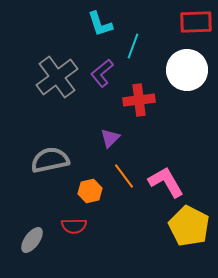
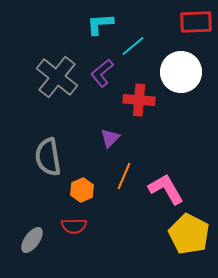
cyan L-shape: rotated 104 degrees clockwise
cyan line: rotated 30 degrees clockwise
white circle: moved 6 px left, 2 px down
gray cross: rotated 15 degrees counterclockwise
red cross: rotated 12 degrees clockwise
gray semicircle: moved 2 px left, 3 px up; rotated 87 degrees counterclockwise
orange line: rotated 60 degrees clockwise
pink L-shape: moved 7 px down
orange hexagon: moved 8 px left, 1 px up; rotated 10 degrees counterclockwise
yellow pentagon: moved 8 px down
